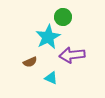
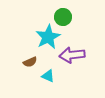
cyan triangle: moved 3 px left, 2 px up
